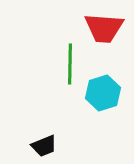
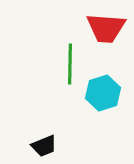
red trapezoid: moved 2 px right
